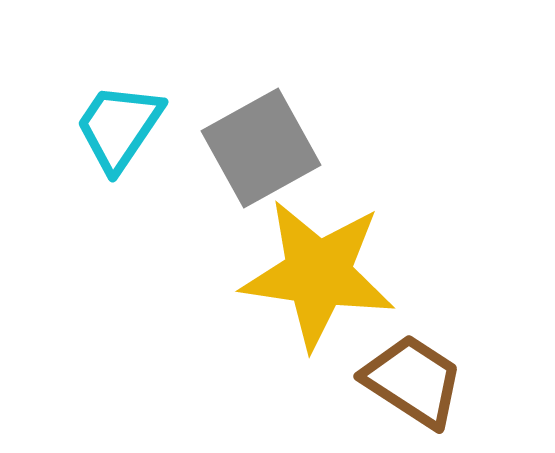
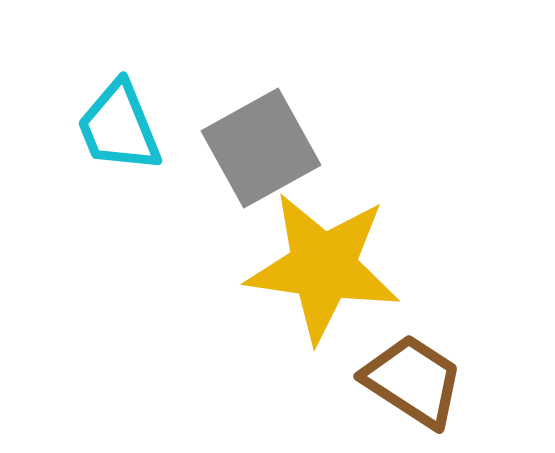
cyan trapezoid: rotated 56 degrees counterclockwise
yellow star: moved 5 px right, 7 px up
